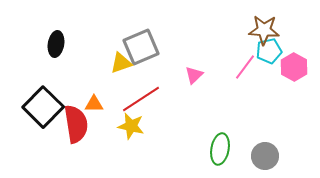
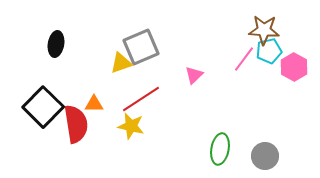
pink line: moved 1 px left, 8 px up
